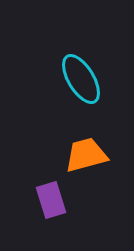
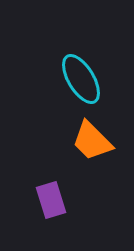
orange trapezoid: moved 6 px right, 14 px up; rotated 120 degrees counterclockwise
